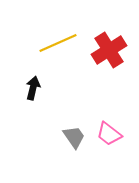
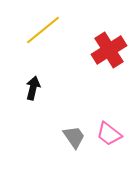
yellow line: moved 15 px left, 13 px up; rotated 15 degrees counterclockwise
